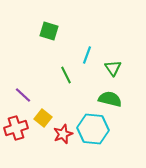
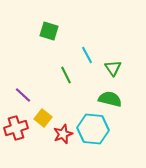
cyan line: rotated 48 degrees counterclockwise
